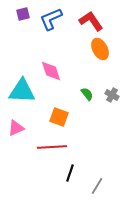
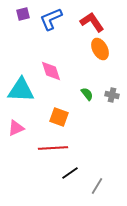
red L-shape: moved 1 px right, 1 px down
cyan triangle: moved 1 px left, 1 px up
gray cross: rotated 16 degrees counterclockwise
red line: moved 1 px right, 1 px down
black line: rotated 36 degrees clockwise
